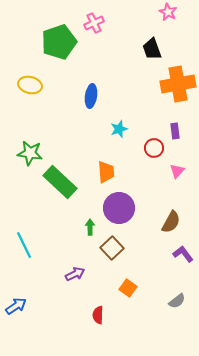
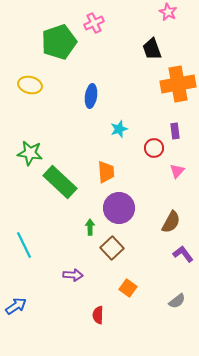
purple arrow: moved 2 px left, 1 px down; rotated 30 degrees clockwise
